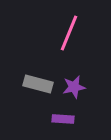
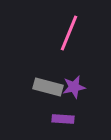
gray rectangle: moved 10 px right, 3 px down
